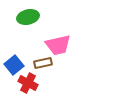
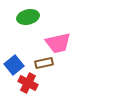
pink trapezoid: moved 2 px up
brown rectangle: moved 1 px right
